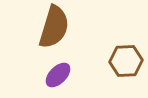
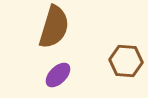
brown hexagon: rotated 8 degrees clockwise
